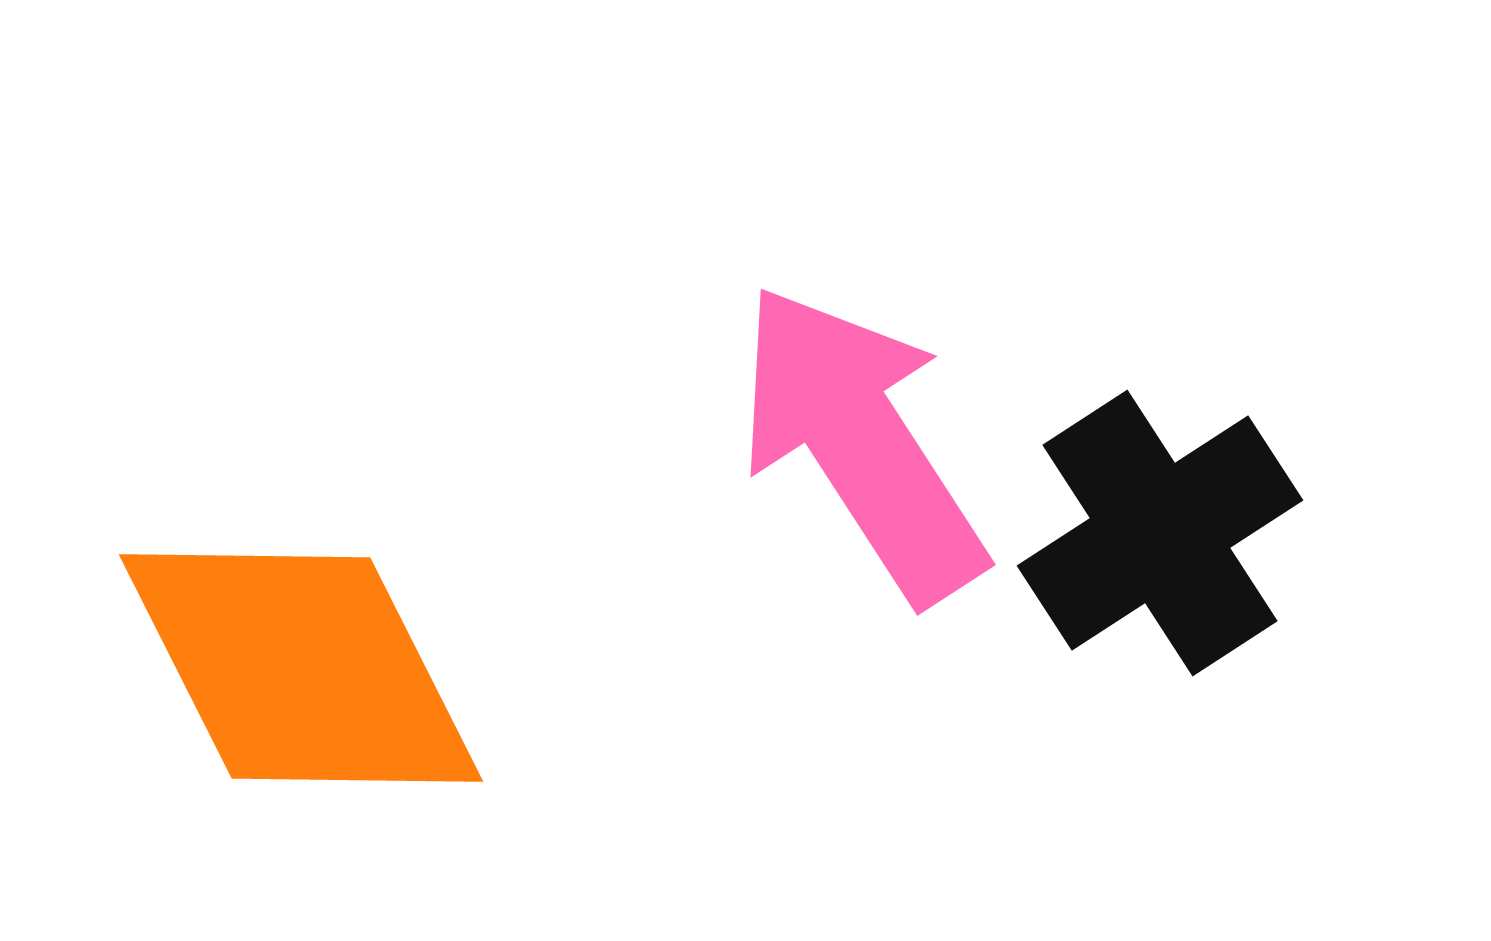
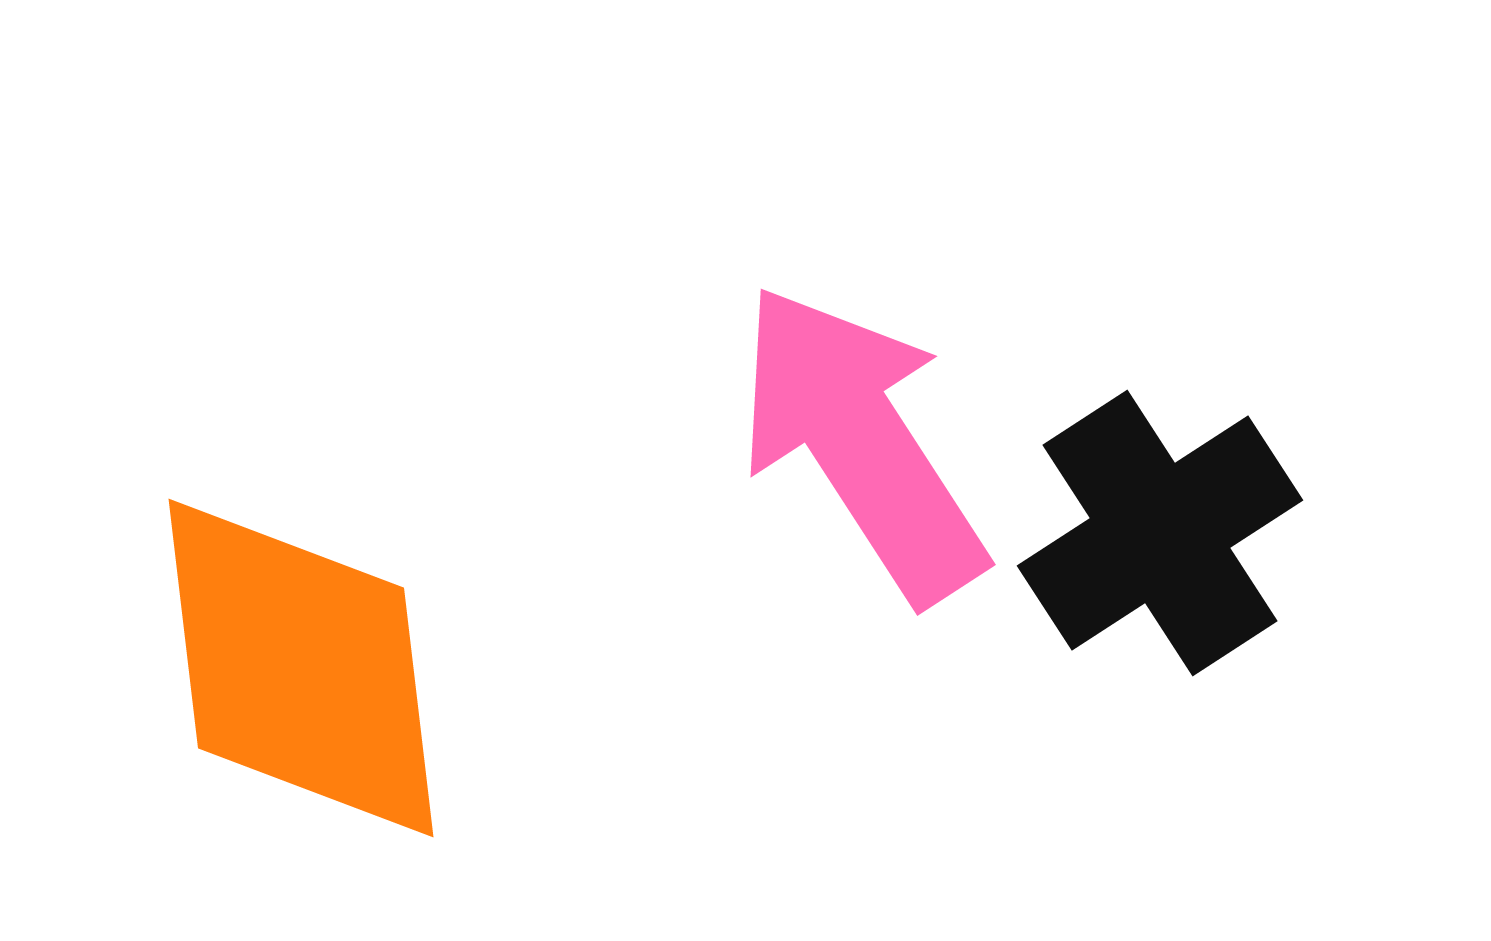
orange diamond: rotated 20 degrees clockwise
